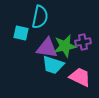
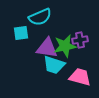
cyan semicircle: rotated 55 degrees clockwise
cyan square: rotated 21 degrees counterclockwise
purple cross: moved 3 px left, 2 px up
cyan trapezoid: moved 1 px right
pink trapezoid: rotated 10 degrees counterclockwise
